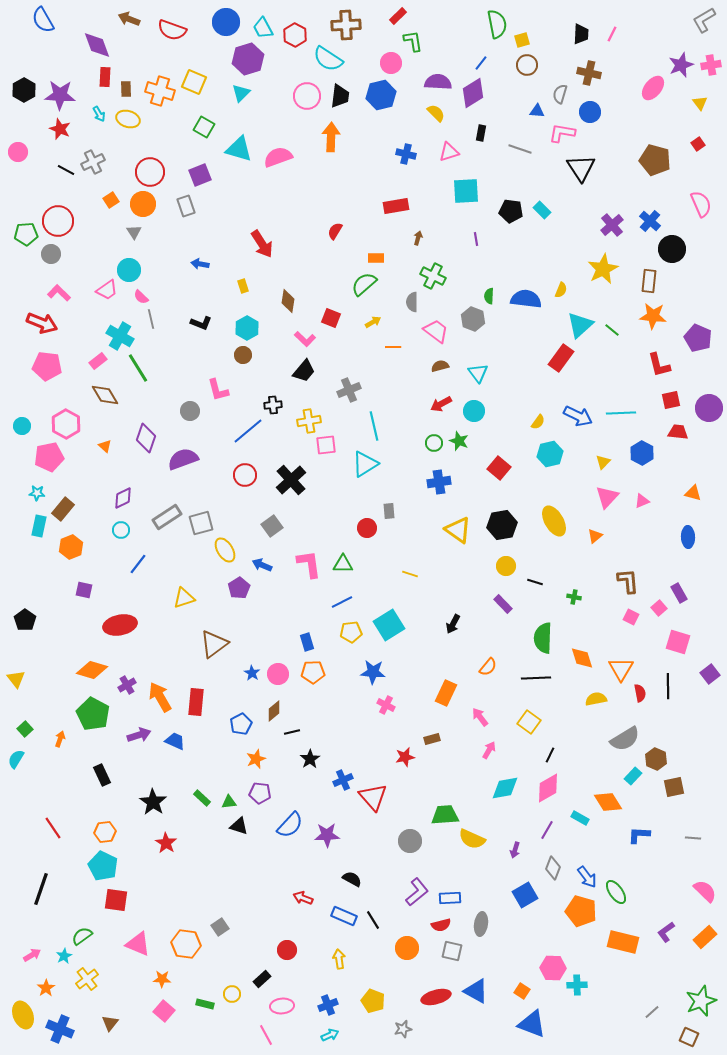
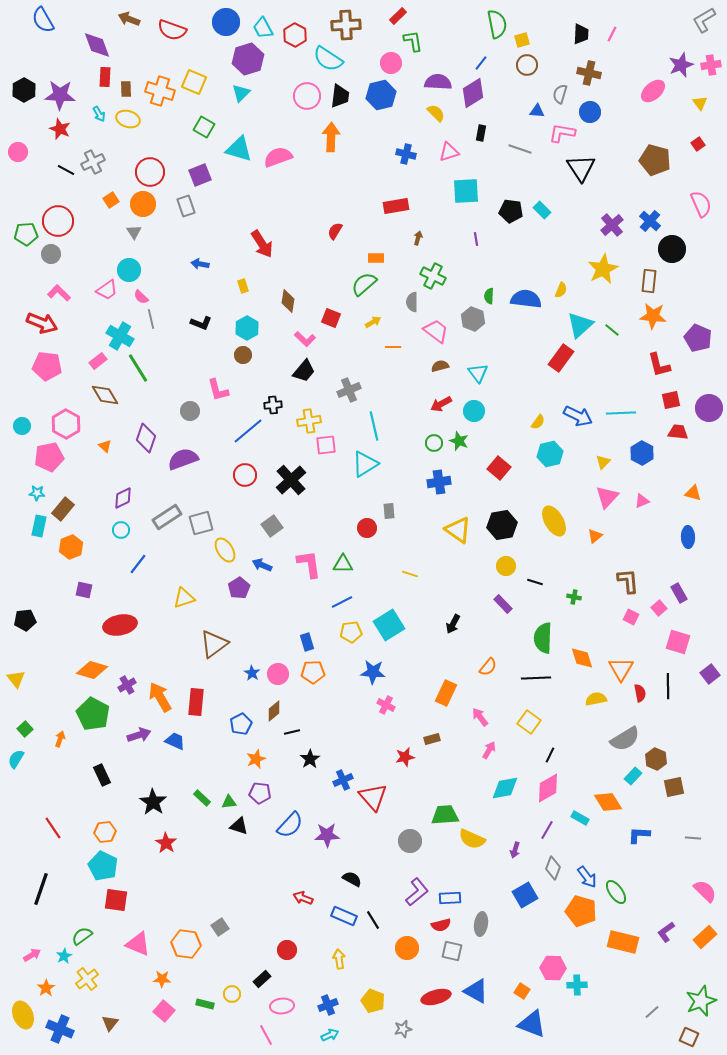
pink ellipse at (653, 88): moved 3 px down; rotated 10 degrees clockwise
black pentagon at (25, 620): rotated 30 degrees clockwise
